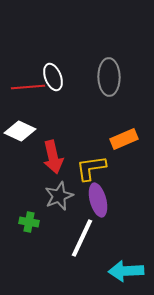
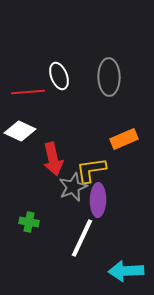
white ellipse: moved 6 px right, 1 px up
red line: moved 5 px down
red arrow: moved 2 px down
yellow L-shape: moved 2 px down
gray star: moved 14 px right, 9 px up
purple ellipse: rotated 16 degrees clockwise
